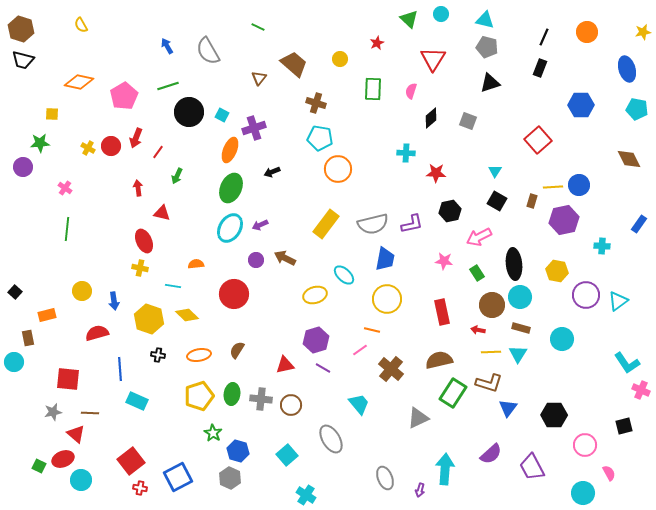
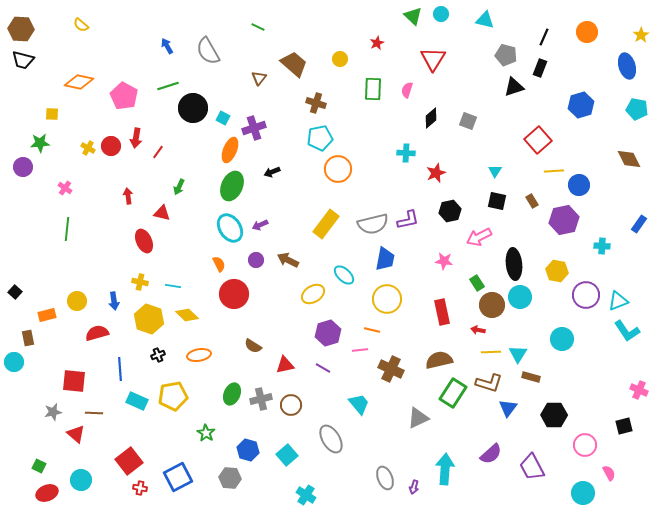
green triangle at (409, 19): moved 4 px right, 3 px up
yellow semicircle at (81, 25): rotated 21 degrees counterclockwise
brown hexagon at (21, 29): rotated 15 degrees counterclockwise
yellow star at (643, 32): moved 2 px left, 3 px down; rotated 21 degrees counterclockwise
gray pentagon at (487, 47): moved 19 px right, 8 px down
blue ellipse at (627, 69): moved 3 px up
black triangle at (490, 83): moved 24 px right, 4 px down
pink semicircle at (411, 91): moved 4 px left, 1 px up
pink pentagon at (124, 96): rotated 12 degrees counterclockwise
blue hexagon at (581, 105): rotated 15 degrees counterclockwise
black circle at (189, 112): moved 4 px right, 4 px up
cyan square at (222, 115): moved 1 px right, 3 px down
red arrow at (136, 138): rotated 12 degrees counterclockwise
cyan pentagon at (320, 138): rotated 20 degrees counterclockwise
red star at (436, 173): rotated 24 degrees counterclockwise
green arrow at (177, 176): moved 2 px right, 11 px down
yellow line at (553, 187): moved 1 px right, 16 px up
red arrow at (138, 188): moved 10 px left, 8 px down
green ellipse at (231, 188): moved 1 px right, 2 px up
black square at (497, 201): rotated 18 degrees counterclockwise
brown rectangle at (532, 201): rotated 48 degrees counterclockwise
purple L-shape at (412, 224): moved 4 px left, 4 px up
cyan ellipse at (230, 228): rotated 64 degrees counterclockwise
brown arrow at (285, 258): moved 3 px right, 2 px down
orange semicircle at (196, 264): moved 23 px right; rotated 70 degrees clockwise
yellow cross at (140, 268): moved 14 px down
green rectangle at (477, 273): moved 10 px down
yellow circle at (82, 291): moved 5 px left, 10 px down
yellow ellipse at (315, 295): moved 2 px left, 1 px up; rotated 15 degrees counterclockwise
cyan triangle at (618, 301): rotated 15 degrees clockwise
brown rectangle at (521, 328): moved 10 px right, 49 px down
purple hexagon at (316, 340): moved 12 px right, 7 px up
brown semicircle at (237, 350): moved 16 px right, 4 px up; rotated 90 degrees counterclockwise
pink line at (360, 350): rotated 28 degrees clockwise
black cross at (158, 355): rotated 32 degrees counterclockwise
cyan L-shape at (627, 363): moved 32 px up
brown cross at (391, 369): rotated 15 degrees counterclockwise
red square at (68, 379): moved 6 px right, 2 px down
pink cross at (641, 390): moved 2 px left
green ellipse at (232, 394): rotated 15 degrees clockwise
yellow pentagon at (199, 396): moved 26 px left; rotated 8 degrees clockwise
gray cross at (261, 399): rotated 20 degrees counterclockwise
brown line at (90, 413): moved 4 px right
green star at (213, 433): moved 7 px left
blue hexagon at (238, 451): moved 10 px right, 1 px up
red ellipse at (63, 459): moved 16 px left, 34 px down
red square at (131, 461): moved 2 px left
gray hexagon at (230, 478): rotated 20 degrees counterclockwise
purple arrow at (420, 490): moved 6 px left, 3 px up
